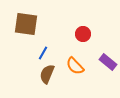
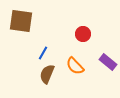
brown square: moved 5 px left, 3 px up
